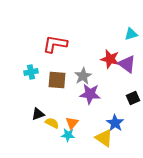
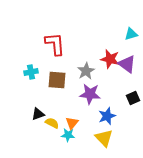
red L-shape: rotated 75 degrees clockwise
gray star: moved 3 px right, 5 px up
blue star: moved 8 px left, 7 px up; rotated 18 degrees clockwise
yellow triangle: rotated 12 degrees clockwise
